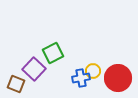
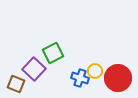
yellow circle: moved 2 px right
blue cross: moved 1 px left; rotated 30 degrees clockwise
